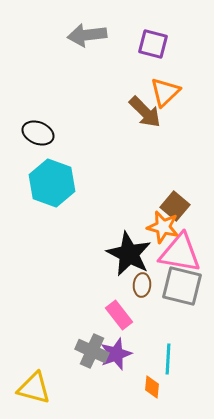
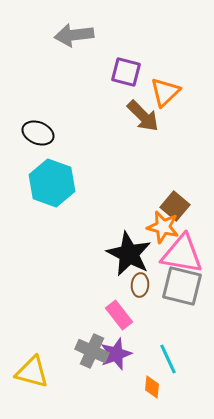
gray arrow: moved 13 px left
purple square: moved 27 px left, 28 px down
brown arrow: moved 2 px left, 4 px down
pink triangle: moved 2 px right, 1 px down
brown ellipse: moved 2 px left
cyan line: rotated 28 degrees counterclockwise
yellow triangle: moved 2 px left, 16 px up
